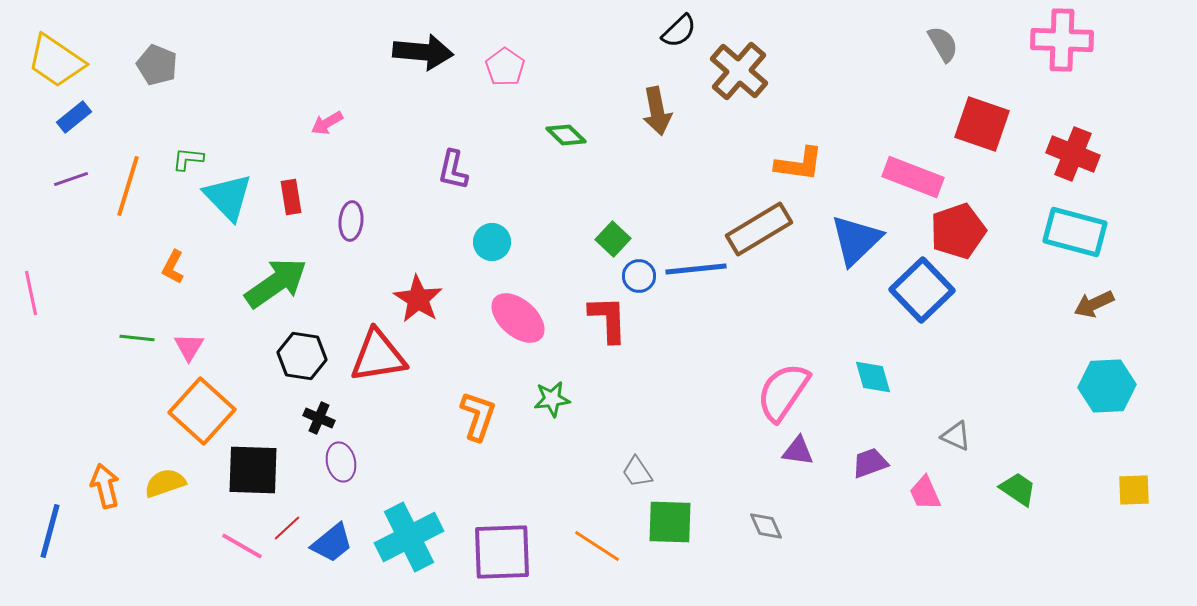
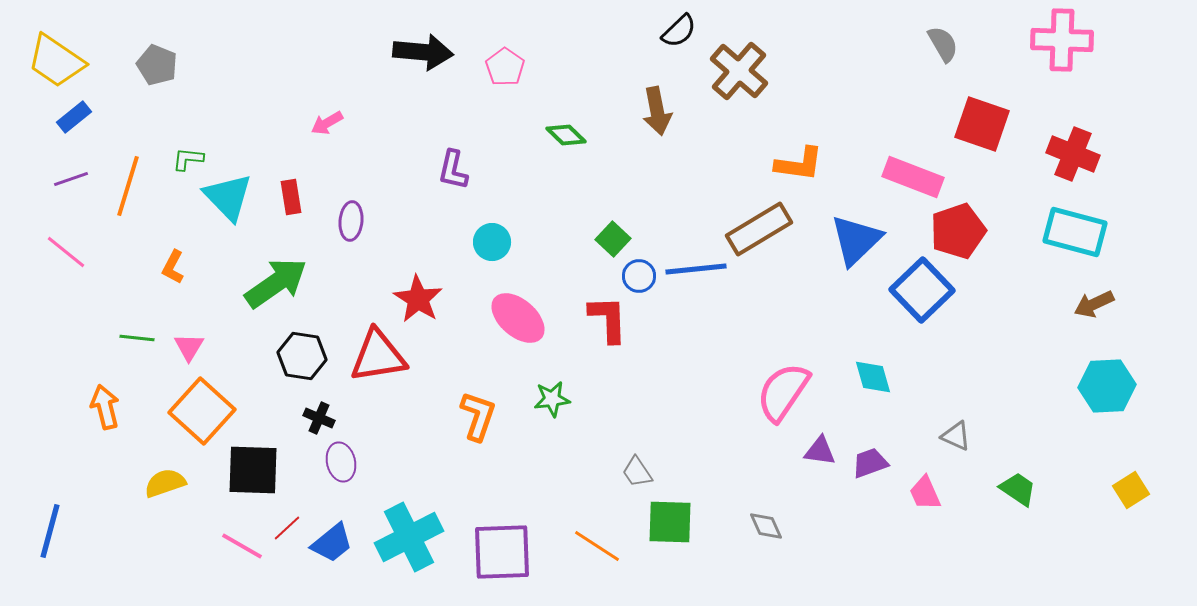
pink line at (31, 293): moved 35 px right, 41 px up; rotated 39 degrees counterclockwise
purple triangle at (798, 451): moved 22 px right
orange arrow at (105, 486): moved 79 px up
yellow square at (1134, 490): moved 3 px left; rotated 30 degrees counterclockwise
